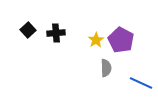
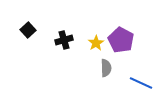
black cross: moved 8 px right, 7 px down; rotated 12 degrees counterclockwise
yellow star: moved 3 px down
